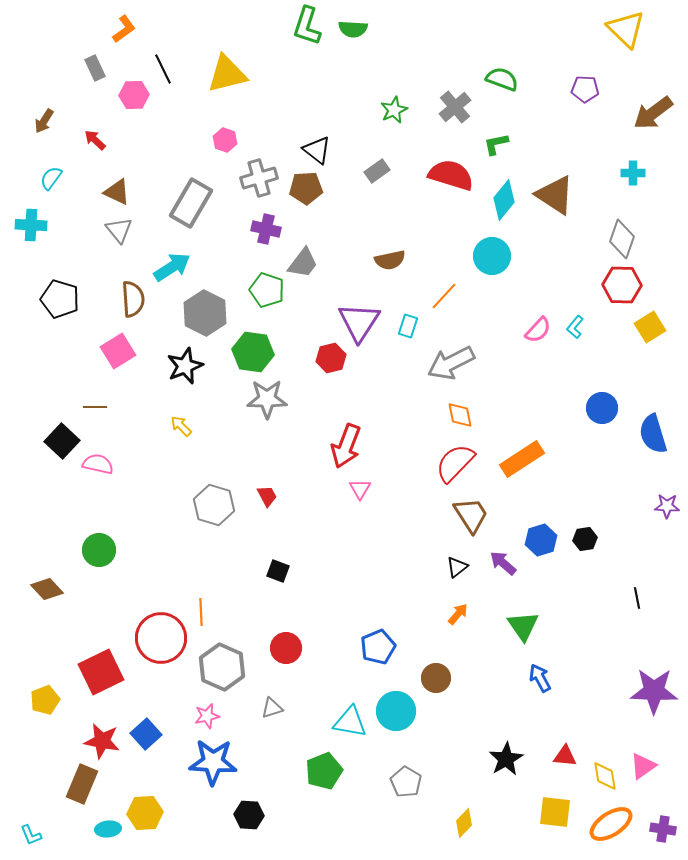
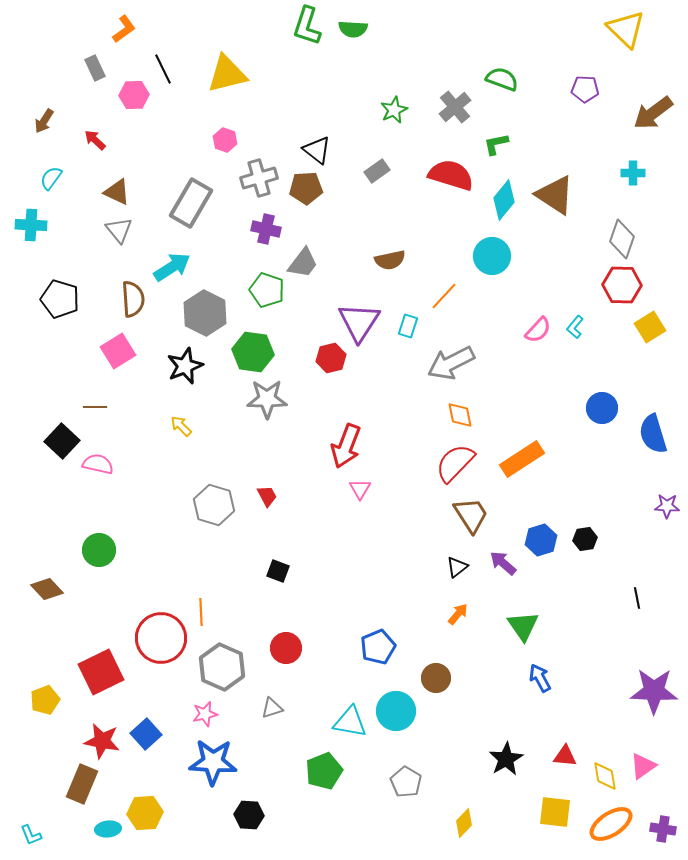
pink star at (207, 716): moved 2 px left, 2 px up
